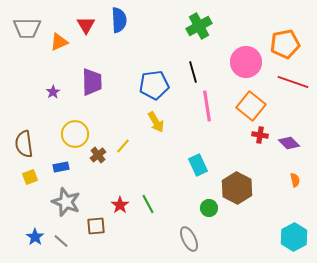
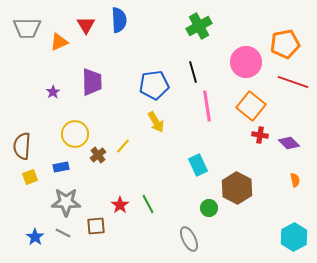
brown semicircle: moved 2 px left, 2 px down; rotated 12 degrees clockwise
gray star: rotated 20 degrees counterclockwise
gray line: moved 2 px right, 8 px up; rotated 14 degrees counterclockwise
